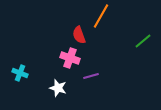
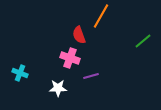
white star: rotated 18 degrees counterclockwise
